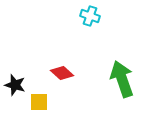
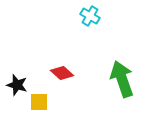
cyan cross: rotated 12 degrees clockwise
black star: moved 2 px right
